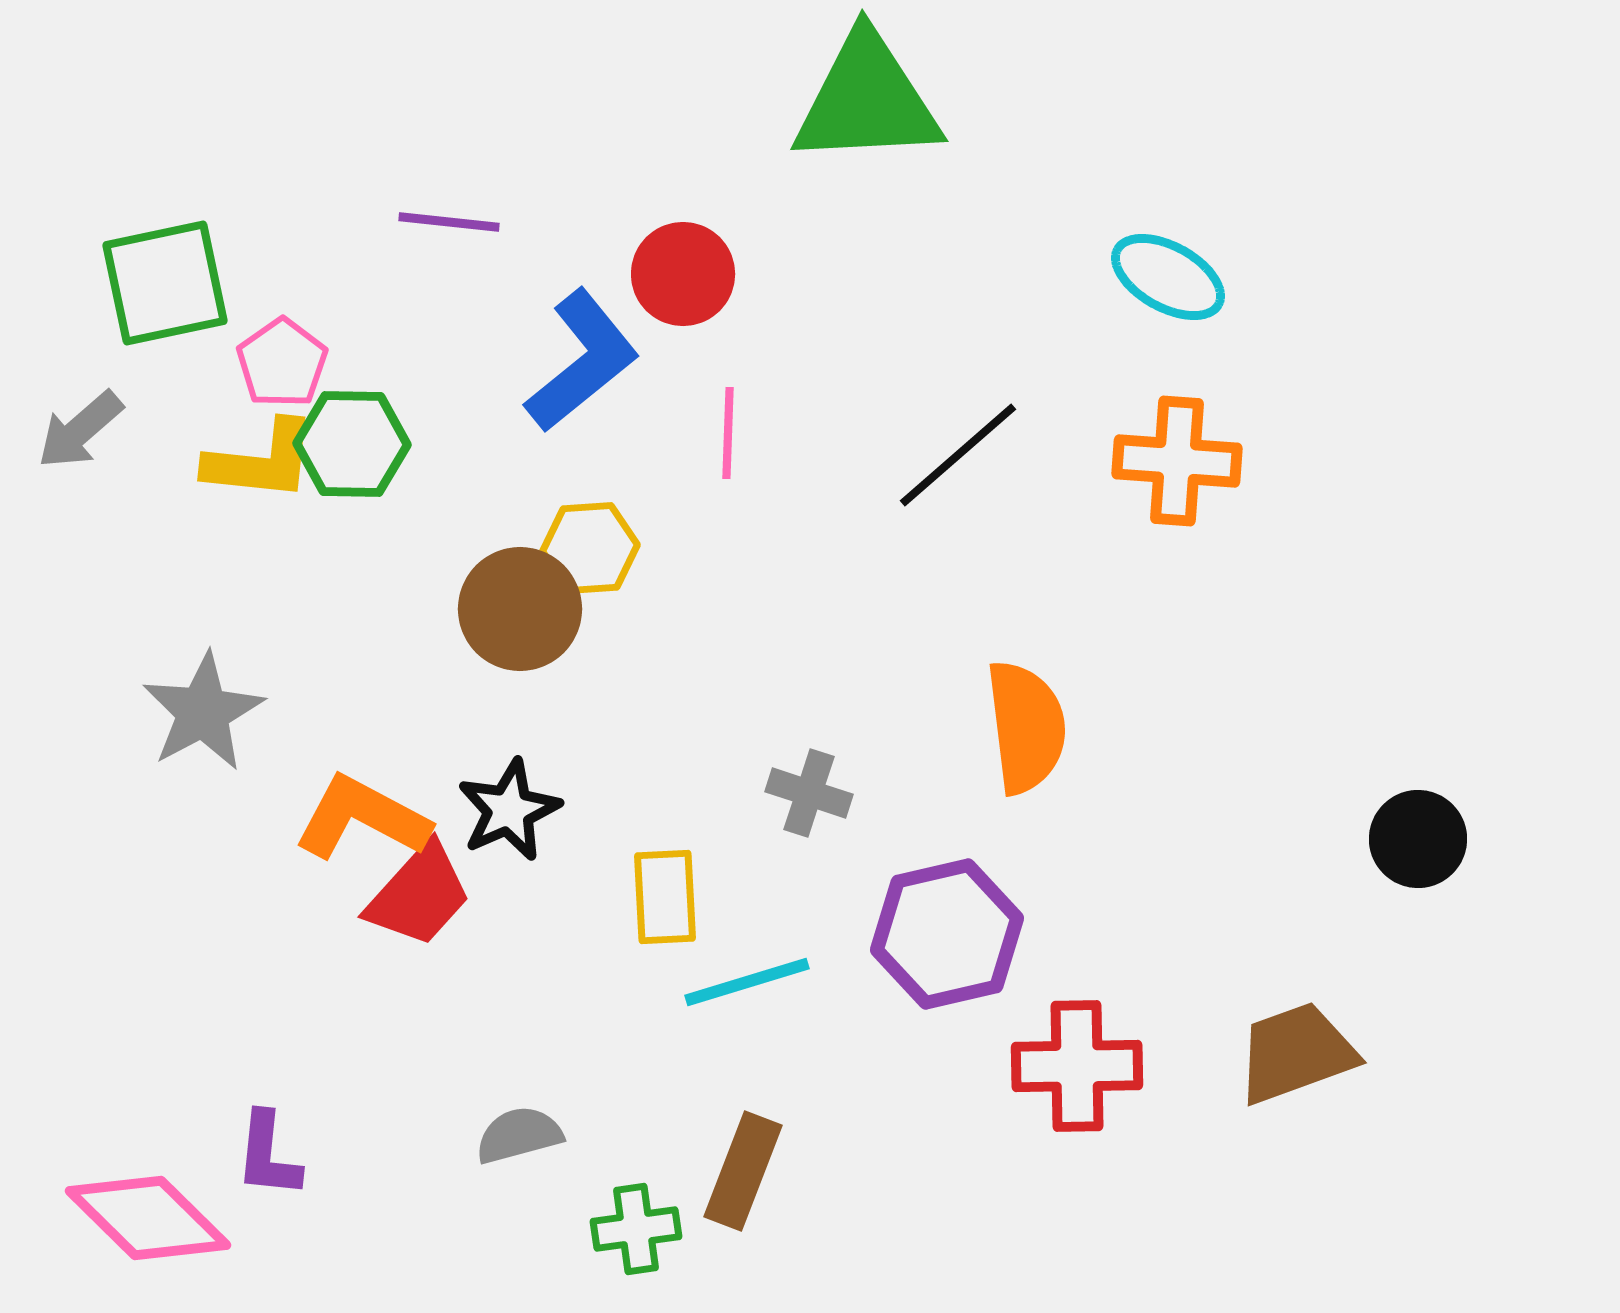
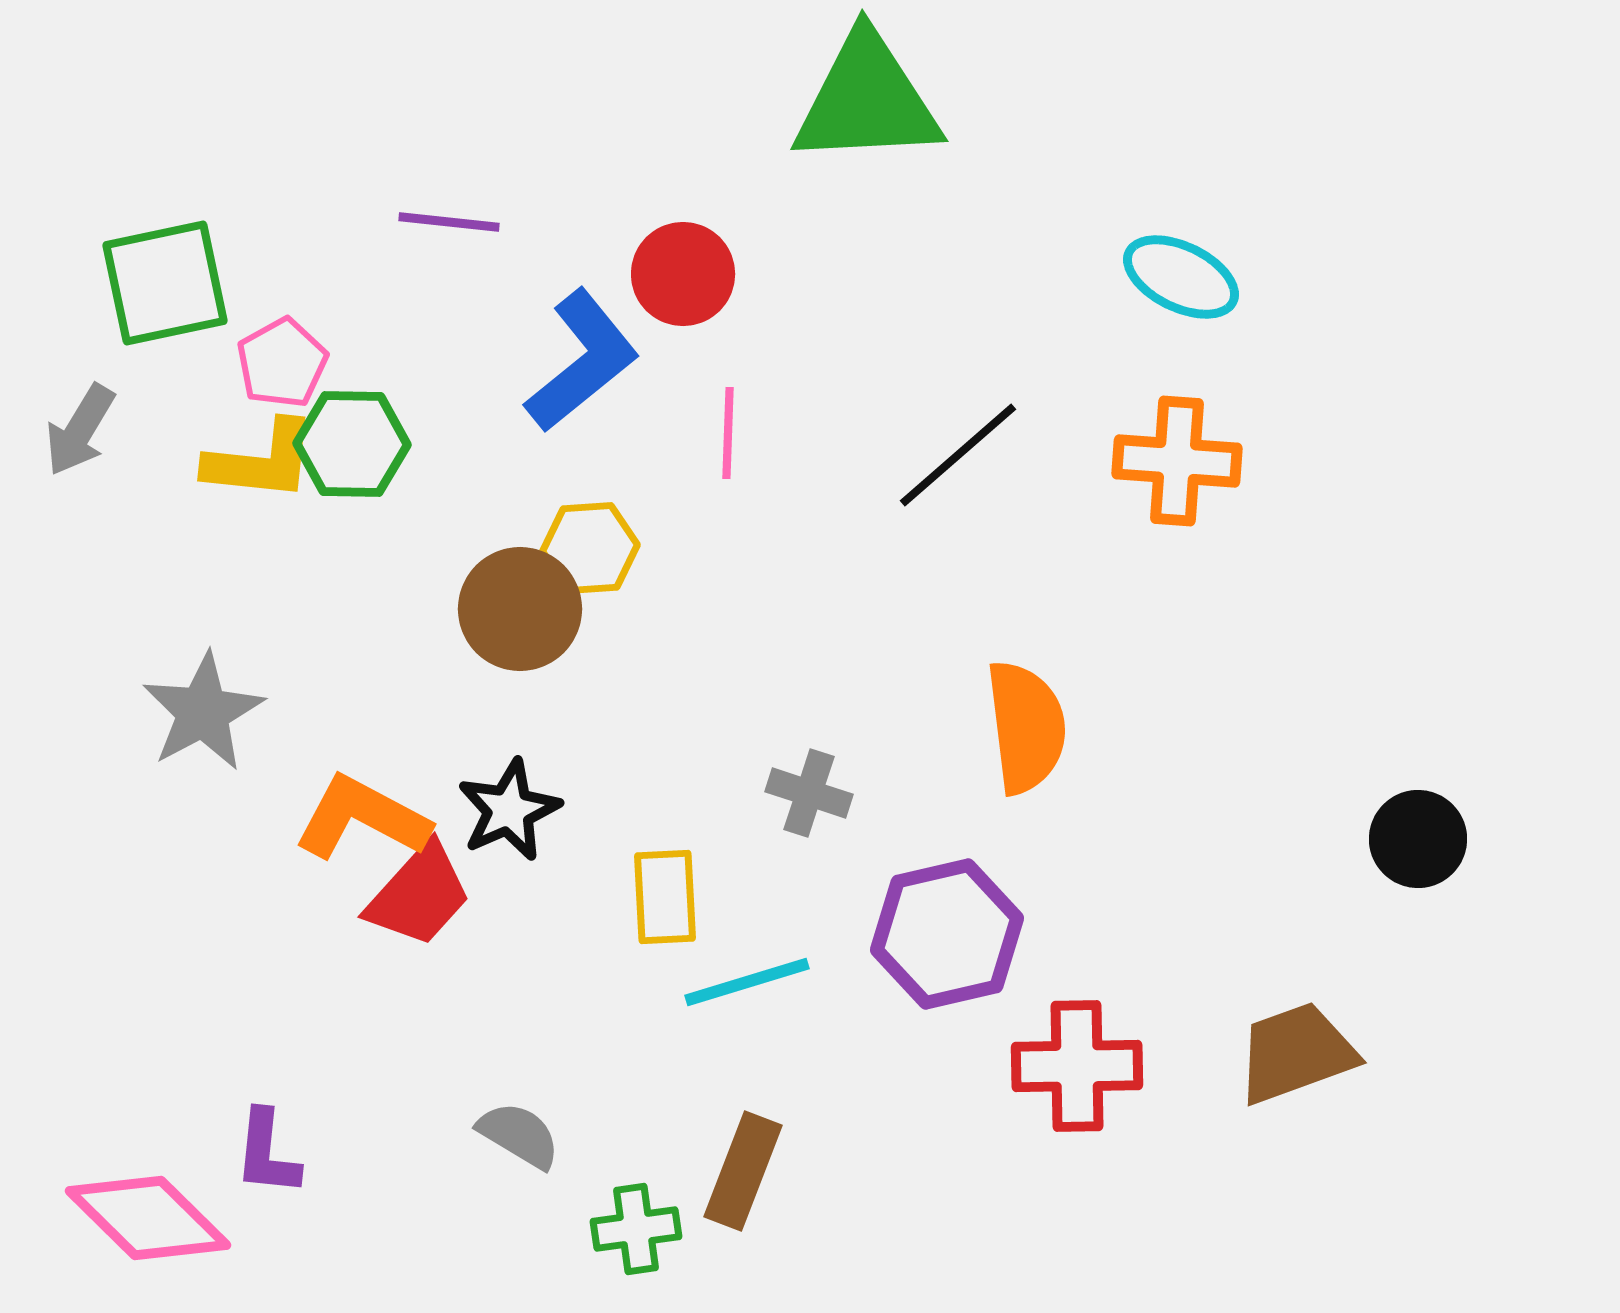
cyan ellipse: moved 13 px right; rotated 3 degrees counterclockwise
pink pentagon: rotated 6 degrees clockwise
gray arrow: rotated 18 degrees counterclockwise
gray semicircle: rotated 46 degrees clockwise
purple L-shape: moved 1 px left, 2 px up
